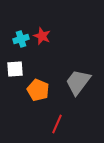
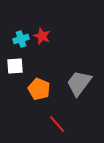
white square: moved 3 px up
gray trapezoid: moved 1 px right, 1 px down
orange pentagon: moved 1 px right, 1 px up
red line: rotated 66 degrees counterclockwise
